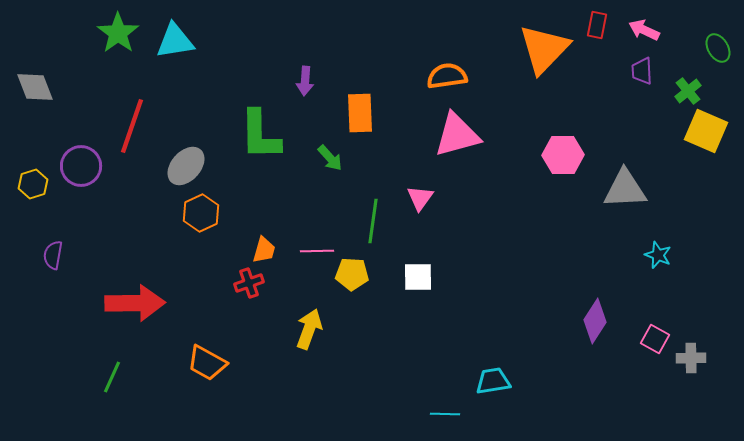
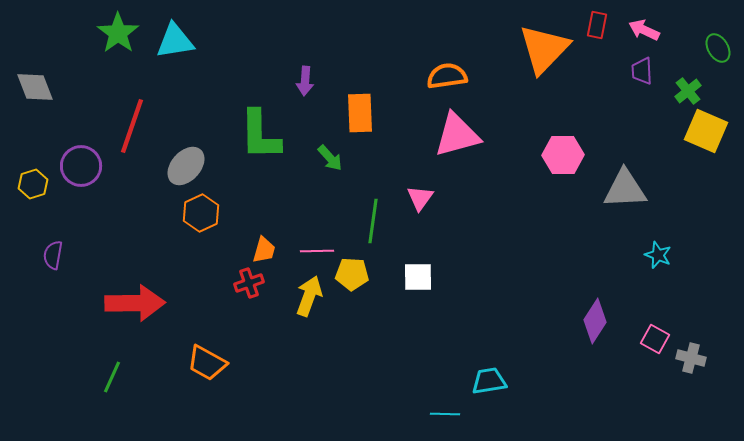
yellow arrow at (309, 329): moved 33 px up
gray cross at (691, 358): rotated 16 degrees clockwise
cyan trapezoid at (493, 381): moved 4 px left
